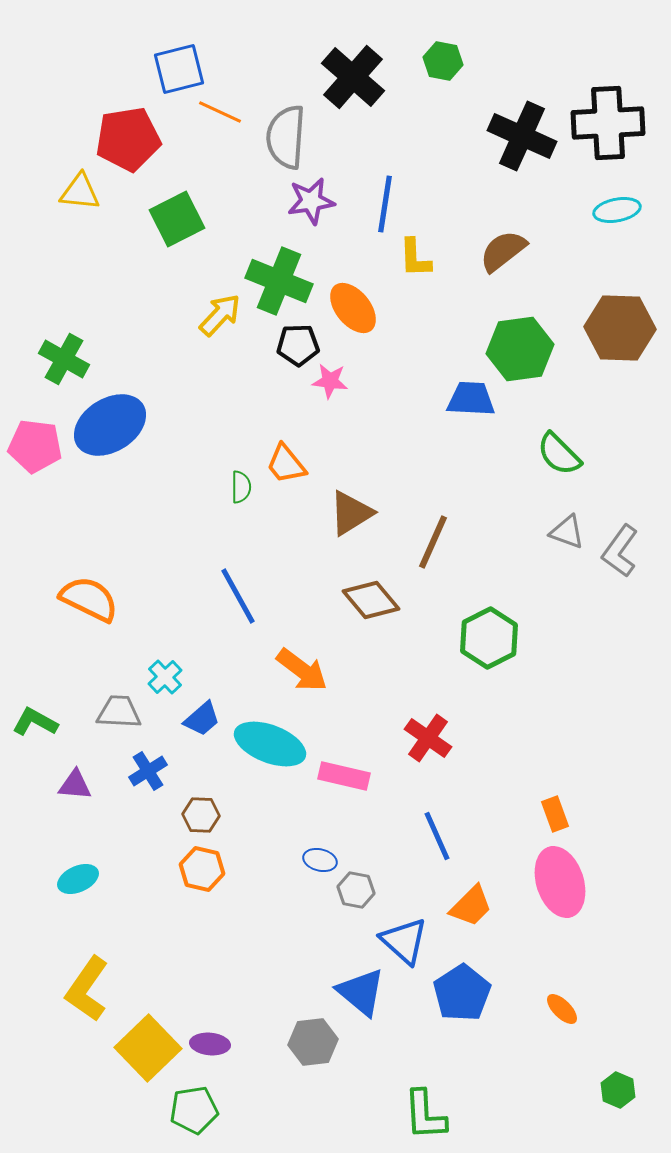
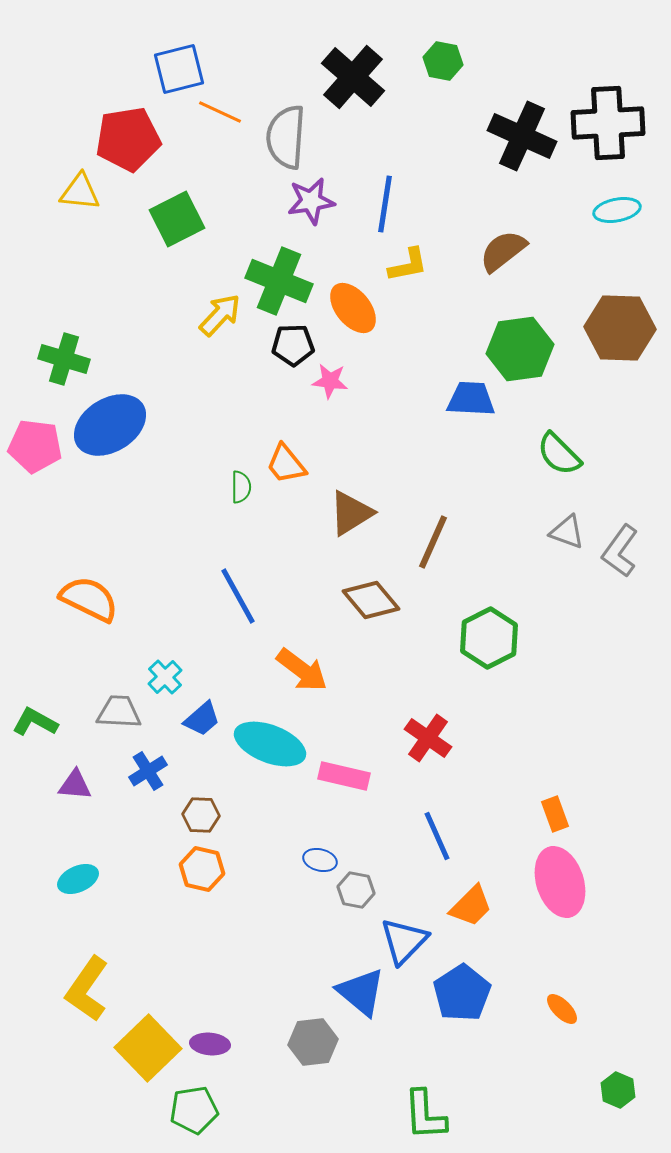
yellow L-shape at (415, 258): moved 7 px left, 7 px down; rotated 99 degrees counterclockwise
black pentagon at (298, 345): moved 5 px left
green cross at (64, 359): rotated 12 degrees counterclockwise
blue triangle at (404, 941): rotated 32 degrees clockwise
